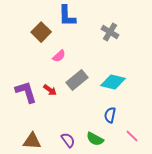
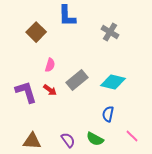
brown square: moved 5 px left
pink semicircle: moved 9 px left, 9 px down; rotated 32 degrees counterclockwise
blue semicircle: moved 2 px left, 1 px up
